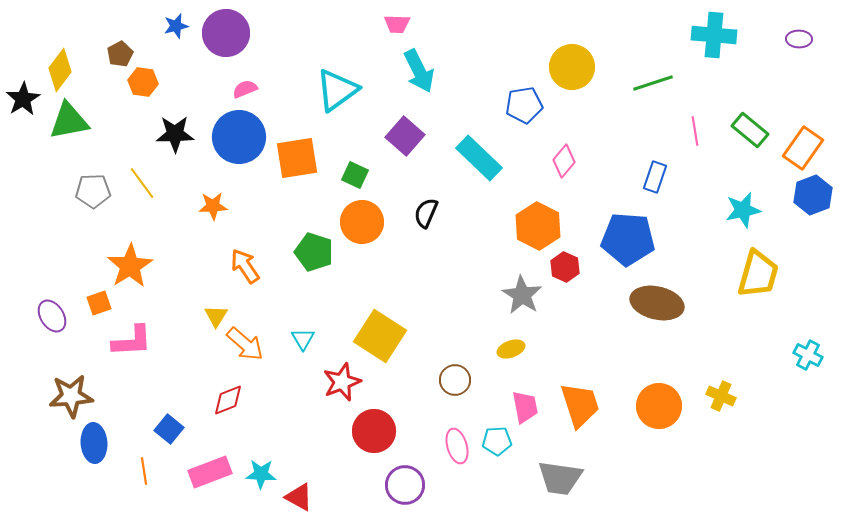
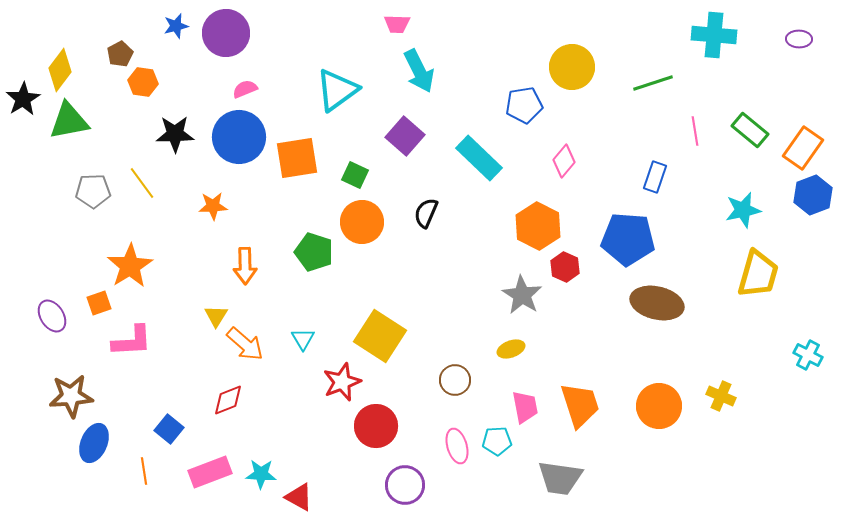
orange arrow at (245, 266): rotated 147 degrees counterclockwise
red circle at (374, 431): moved 2 px right, 5 px up
blue ellipse at (94, 443): rotated 27 degrees clockwise
